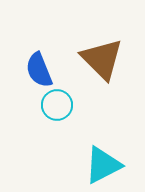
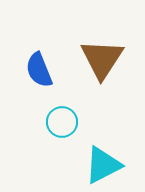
brown triangle: rotated 18 degrees clockwise
cyan circle: moved 5 px right, 17 px down
